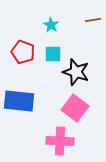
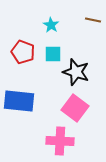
brown line: rotated 21 degrees clockwise
